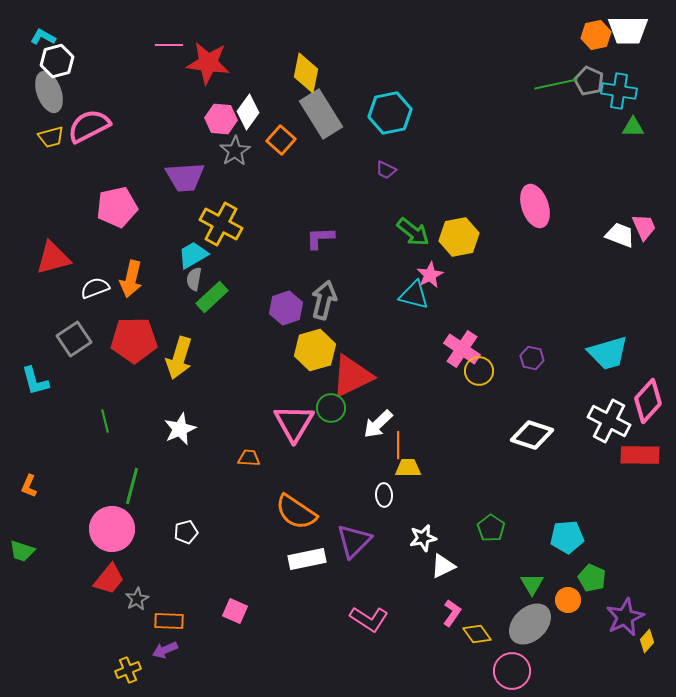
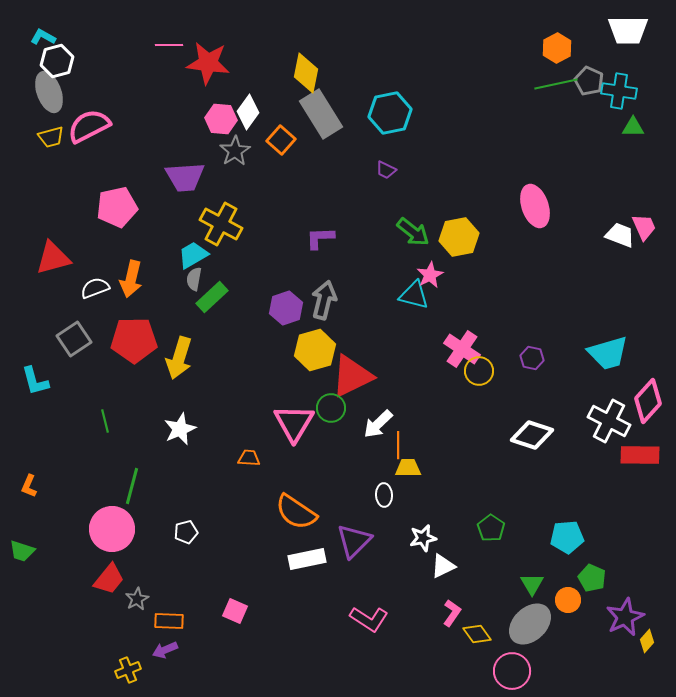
orange hexagon at (596, 35): moved 39 px left, 13 px down; rotated 16 degrees counterclockwise
